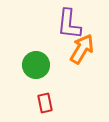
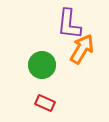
green circle: moved 6 px right
red rectangle: rotated 54 degrees counterclockwise
